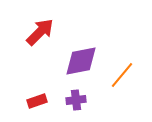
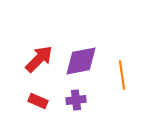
red arrow: moved 1 px left, 27 px down
orange line: rotated 48 degrees counterclockwise
red rectangle: moved 1 px right; rotated 42 degrees clockwise
